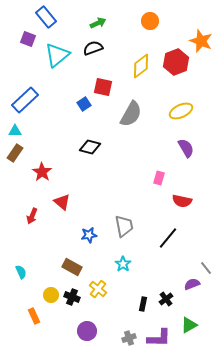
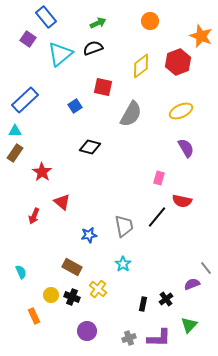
purple square at (28, 39): rotated 14 degrees clockwise
orange star at (201, 41): moved 5 px up
cyan triangle at (57, 55): moved 3 px right, 1 px up
red hexagon at (176, 62): moved 2 px right
blue square at (84, 104): moved 9 px left, 2 px down
red arrow at (32, 216): moved 2 px right
black line at (168, 238): moved 11 px left, 21 px up
green triangle at (189, 325): rotated 18 degrees counterclockwise
